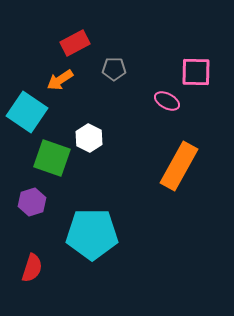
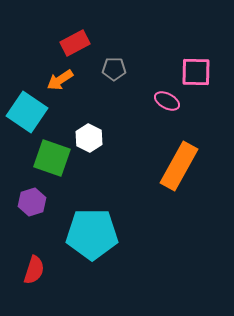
red semicircle: moved 2 px right, 2 px down
